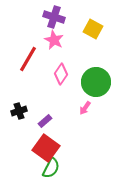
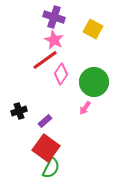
red line: moved 17 px right, 1 px down; rotated 24 degrees clockwise
green circle: moved 2 px left
